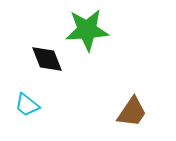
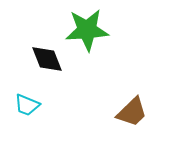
cyan trapezoid: rotated 16 degrees counterclockwise
brown trapezoid: rotated 12 degrees clockwise
